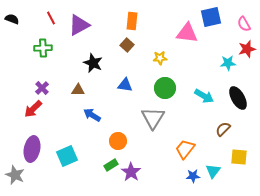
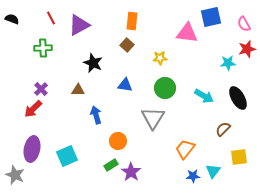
purple cross: moved 1 px left, 1 px down
blue arrow: moved 4 px right; rotated 42 degrees clockwise
yellow square: rotated 12 degrees counterclockwise
